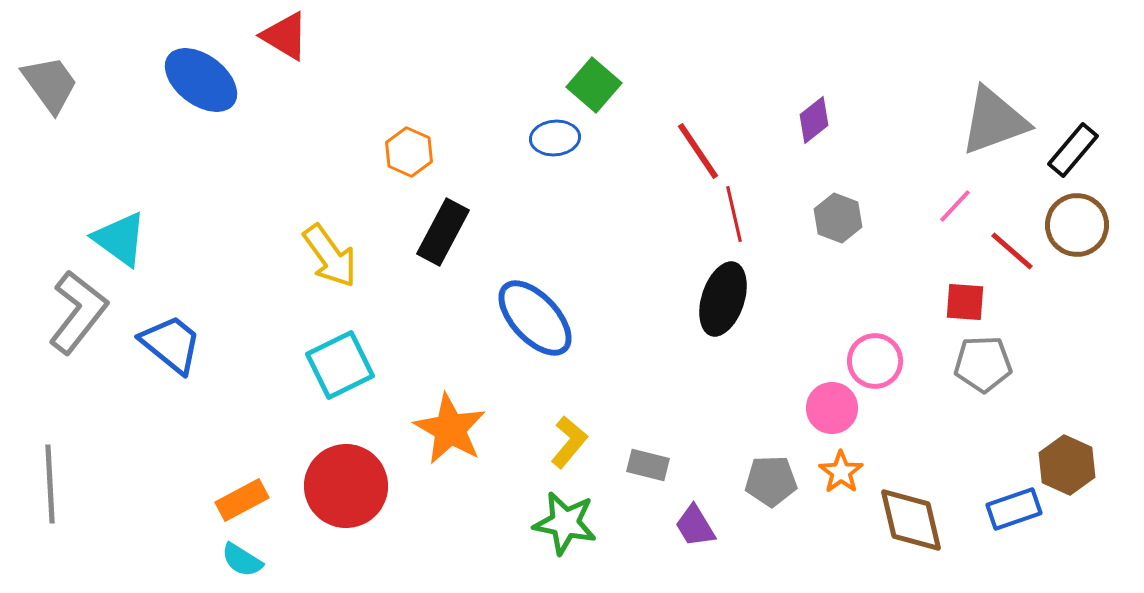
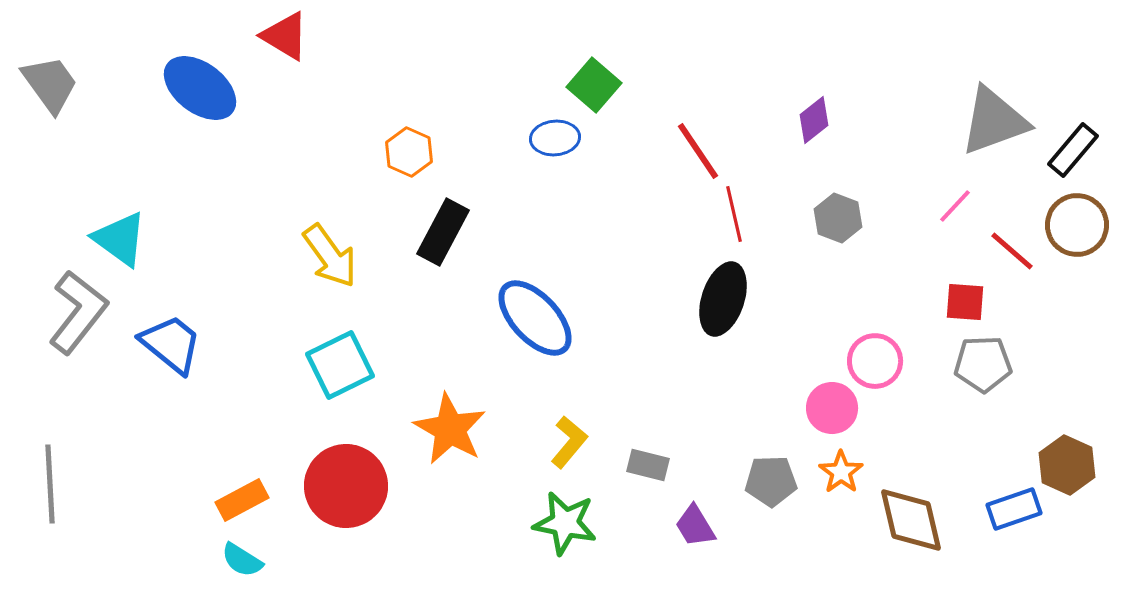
blue ellipse at (201, 80): moved 1 px left, 8 px down
